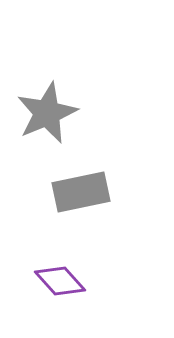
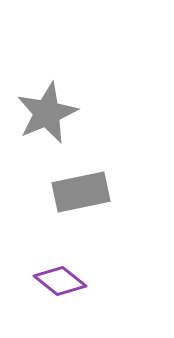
purple diamond: rotated 9 degrees counterclockwise
